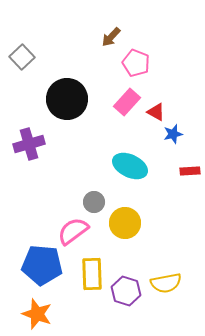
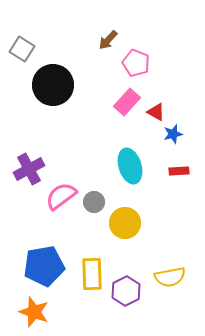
brown arrow: moved 3 px left, 3 px down
gray square: moved 8 px up; rotated 15 degrees counterclockwise
black circle: moved 14 px left, 14 px up
purple cross: moved 25 px down; rotated 12 degrees counterclockwise
cyan ellipse: rotated 48 degrees clockwise
red rectangle: moved 11 px left
pink semicircle: moved 12 px left, 35 px up
blue pentagon: moved 2 px right, 1 px down; rotated 15 degrees counterclockwise
yellow semicircle: moved 4 px right, 6 px up
purple hexagon: rotated 16 degrees clockwise
orange star: moved 3 px left, 2 px up
